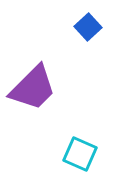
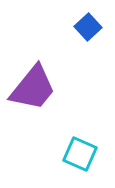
purple trapezoid: rotated 6 degrees counterclockwise
